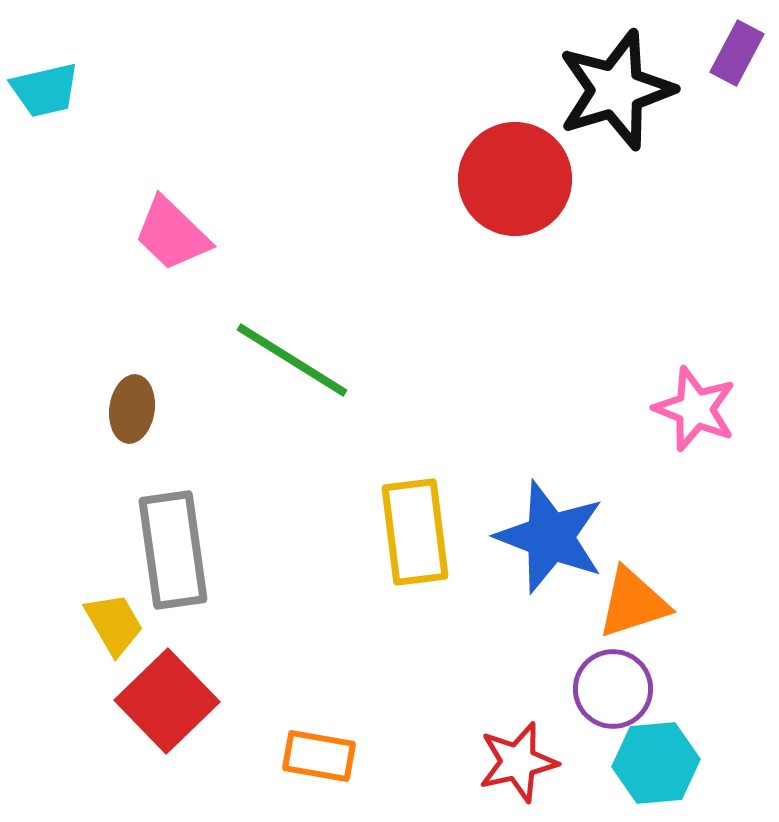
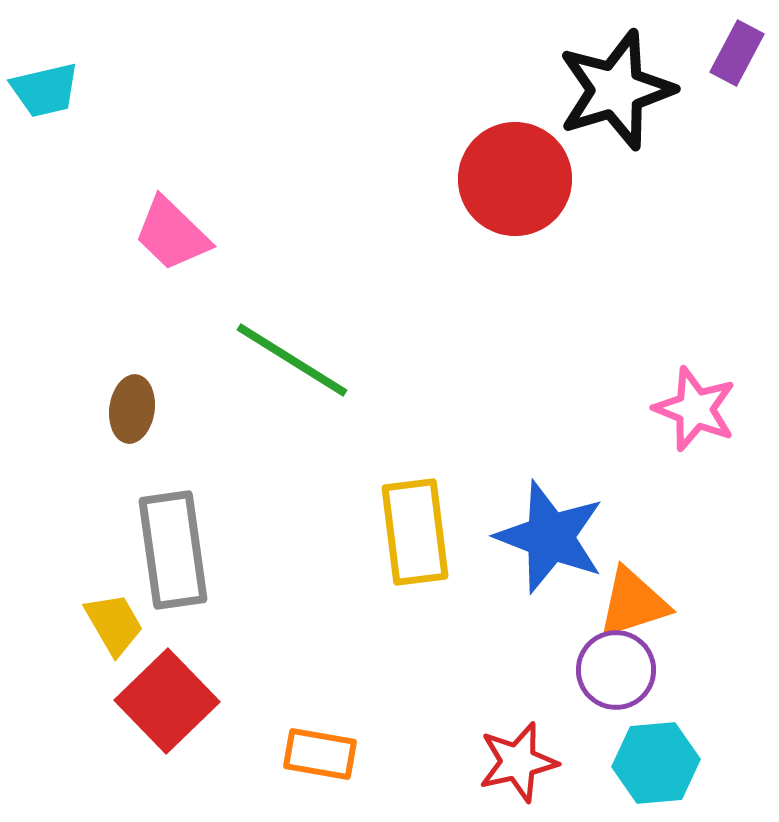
purple circle: moved 3 px right, 19 px up
orange rectangle: moved 1 px right, 2 px up
